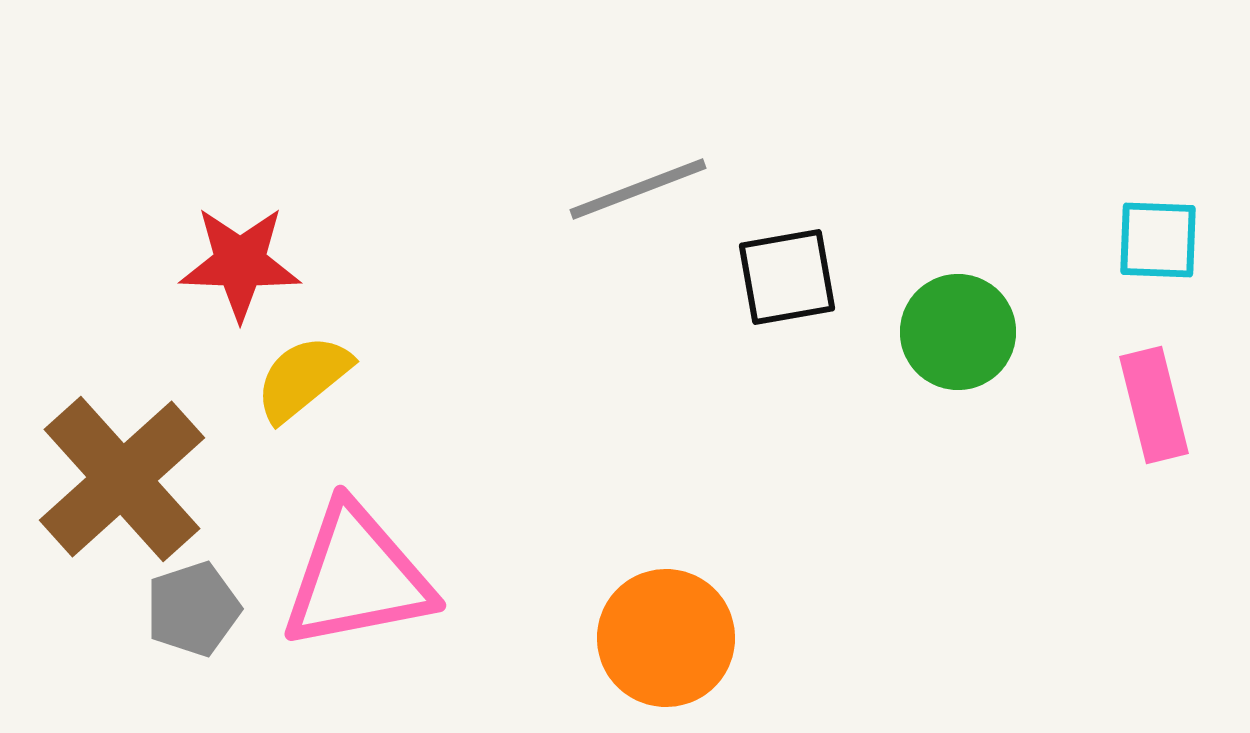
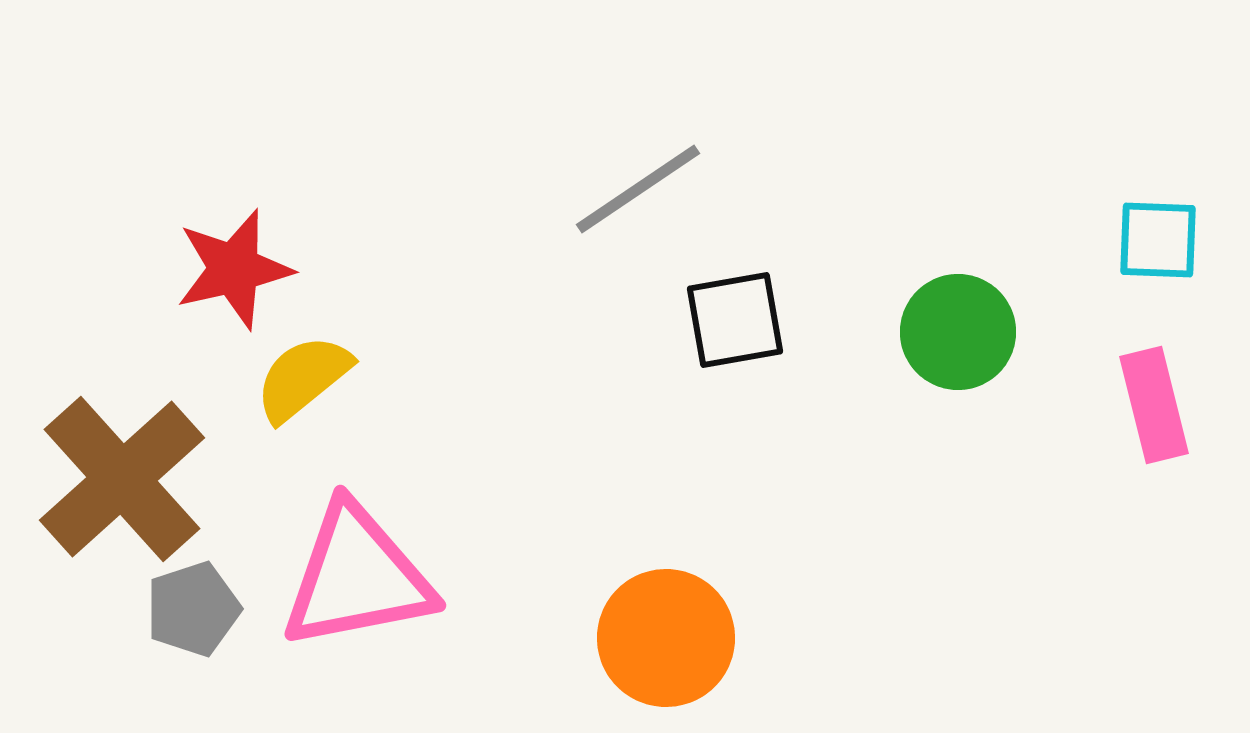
gray line: rotated 13 degrees counterclockwise
red star: moved 6 px left, 6 px down; rotated 15 degrees counterclockwise
black square: moved 52 px left, 43 px down
